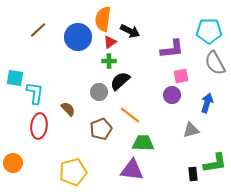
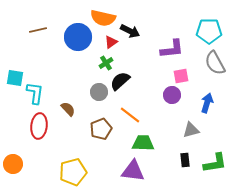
orange semicircle: moved 1 px up; rotated 85 degrees counterclockwise
brown line: rotated 30 degrees clockwise
red triangle: moved 1 px right
green cross: moved 3 px left, 2 px down; rotated 32 degrees counterclockwise
orange circle: moved 1 px down
purple triangle: moved 1 px right, 1 px down
black rectangle: moved 8 px left, 14 px up
